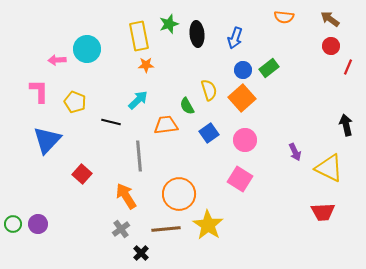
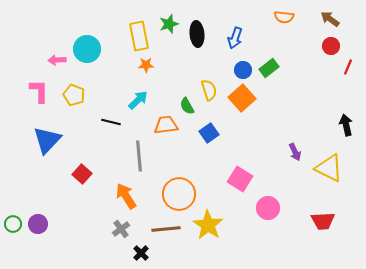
yellow pentagon: moved 1 px left, 7 px up
pink circle: moved 23 px right, 68 px down
red trapezoid: moved 9 px down
